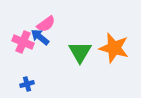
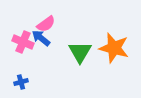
blue arrow: moved 1 px right, 1 px down
blue cross: moved 6 px left, 2 px up
